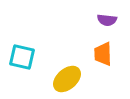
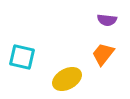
orange trapezoid: rotated 40 degrees clockwise
yellow ellipse: rotated 12 degrees clockwise
